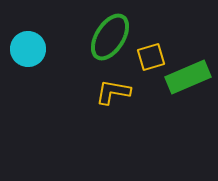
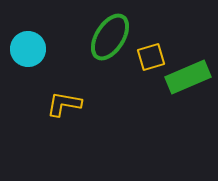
yellow L-shape: moved 49 px left, 12 px down
